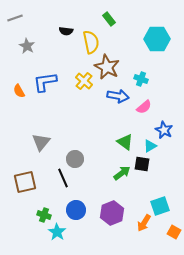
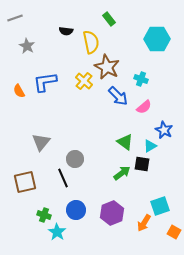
blue arrow: rotated 35 degrees clockwise
